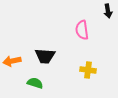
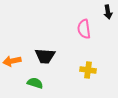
black arrow: moved 1 px down
pink semicircle: moved 2 px right, 1 px up
